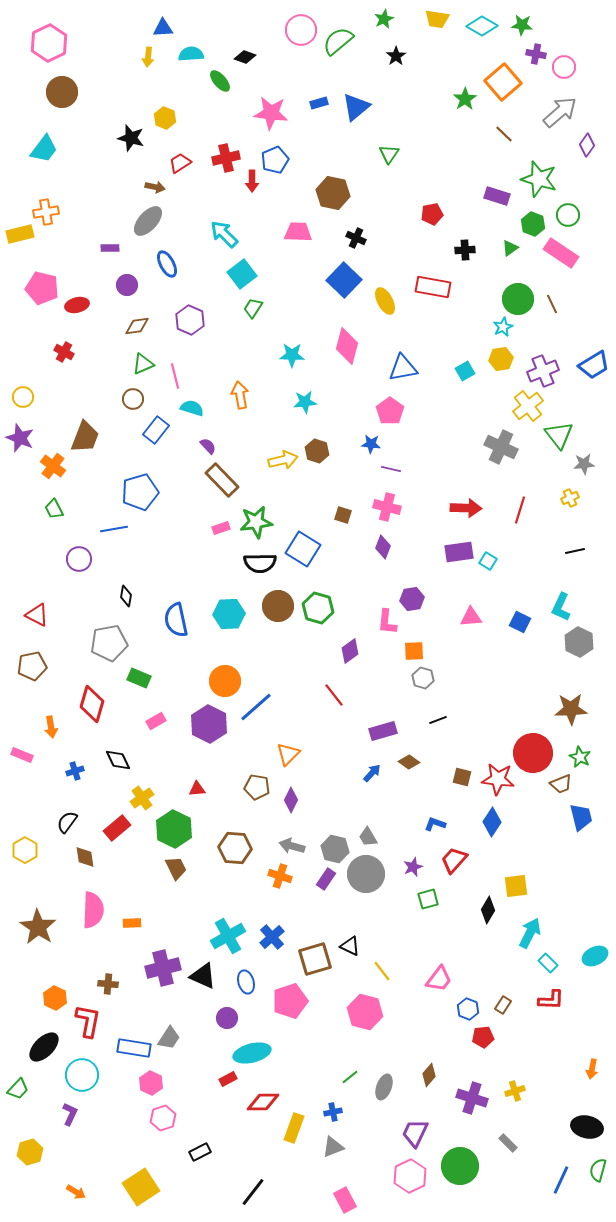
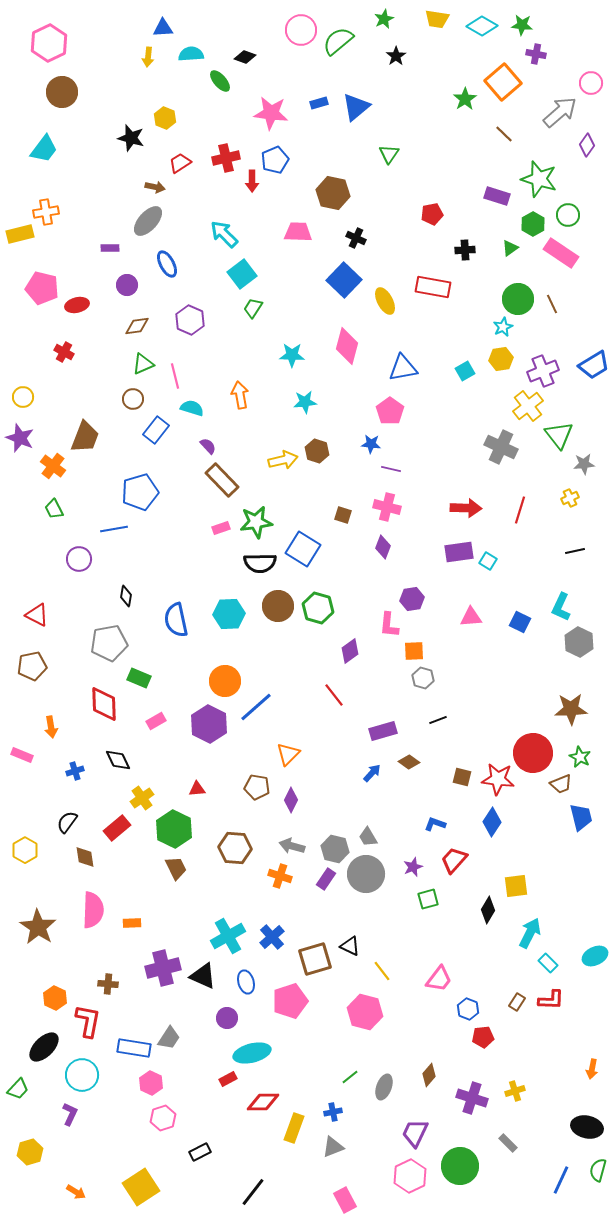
pink circle at (564, 67): moved 27 px right, 16 px down
green hexagon at (533, 224): rotated 10 degrees clockwise
pink L-shape at (387, 622): moved 2 px right, 3 px down
red diamond at (92, 704): moved 12 px right; rotated 18 degrees counterclockwise
brown rectangle at (503, 1005): moved 14 px right, 3 px up
